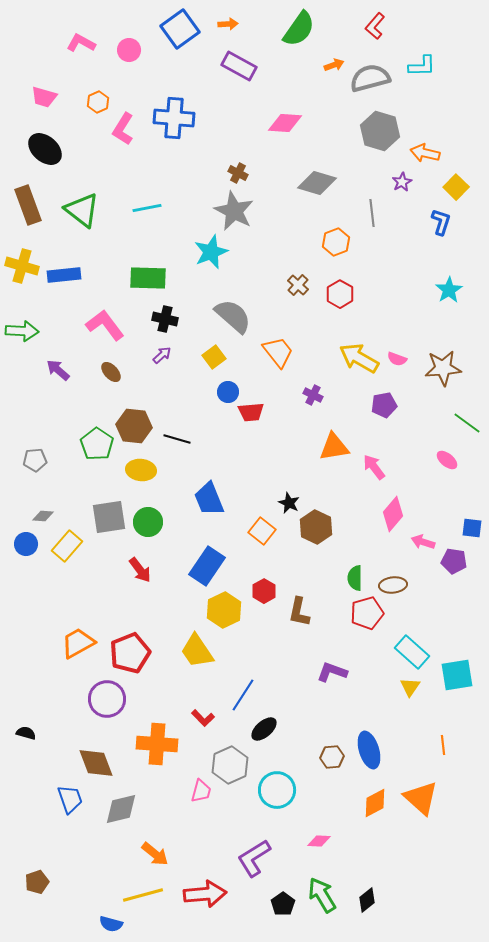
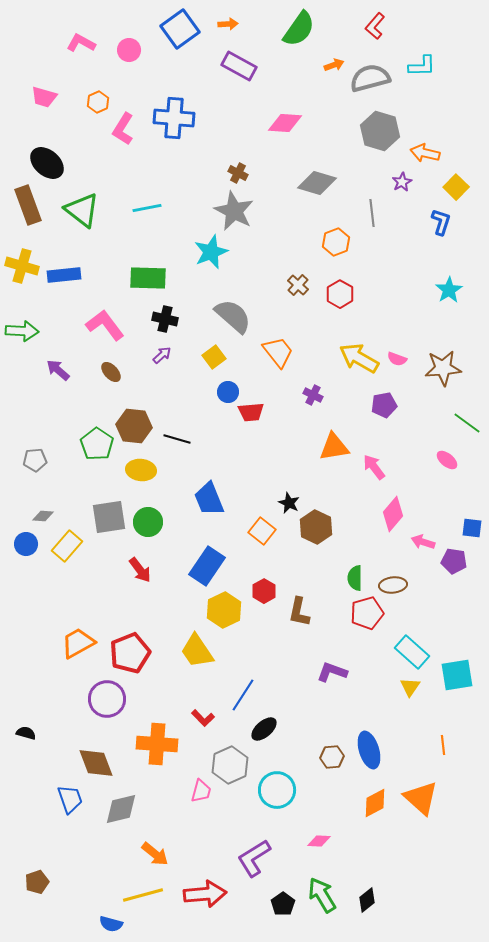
black ellipse at (45, 149): moved 2 px right, 14 px down
